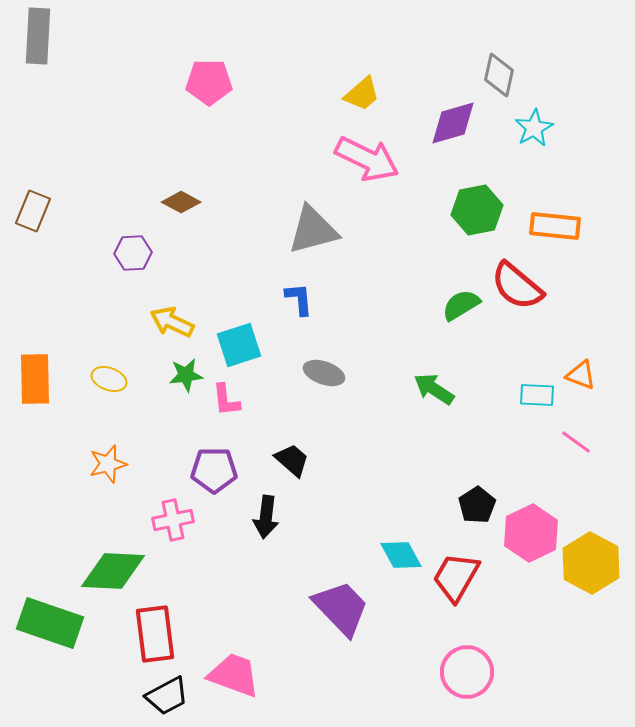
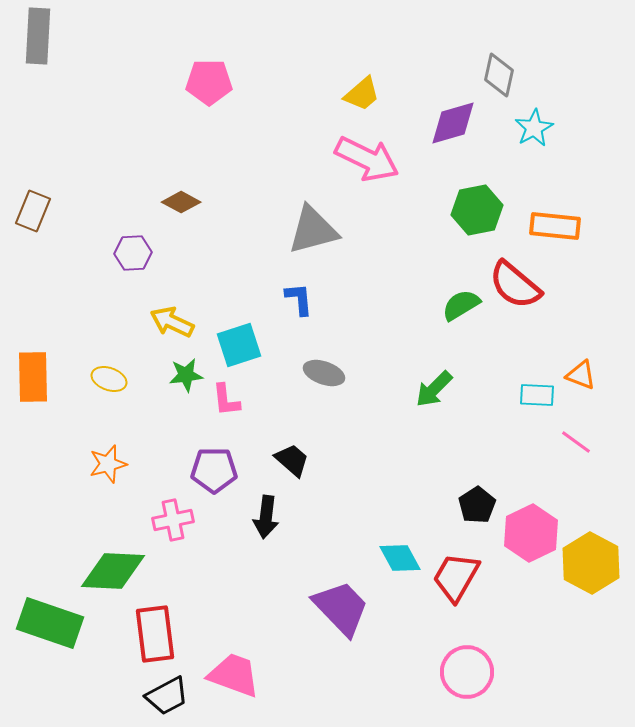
red semicircle at (517, 286): moved 2 px left, 1 px up
orange rectangle at (35, 379): moved 2 px left, 2 px up
green arrow at (434, 389): rotated 78 degrees counterclockwise
cyan diamond at (401, 555): moved 1 px left, 3 px down
